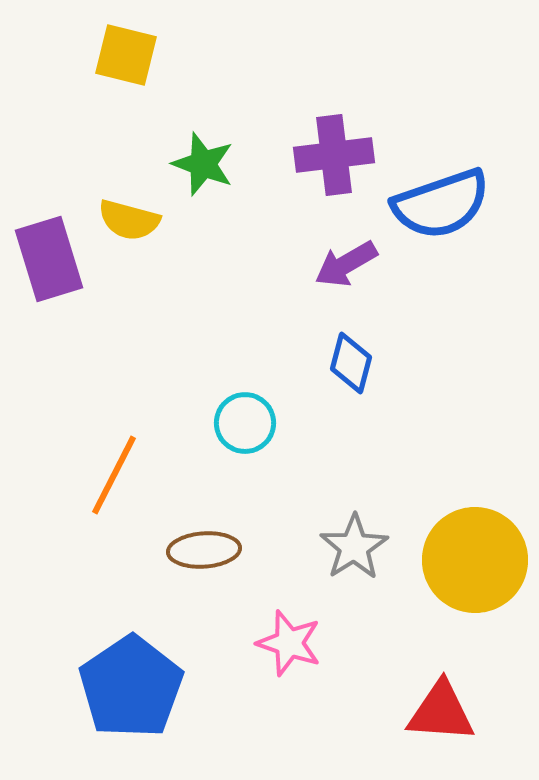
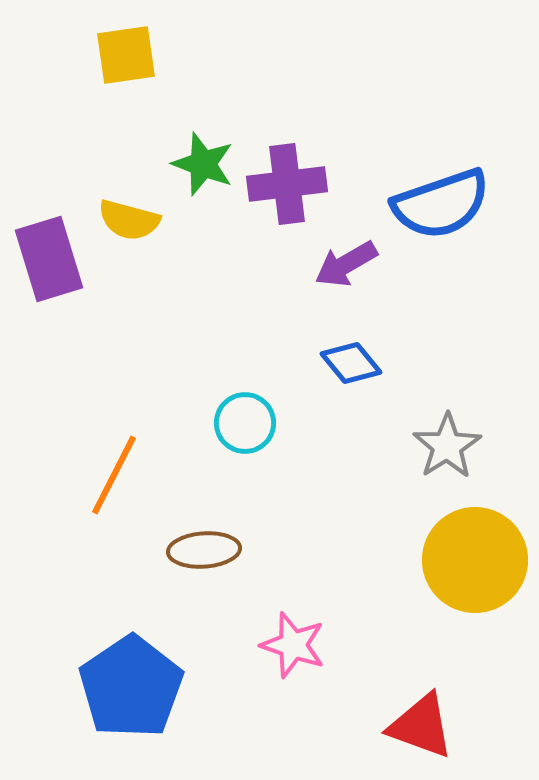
yellow square: rotated 22 degrees counterclockwise
purple cross: moved 47 px left, 29 px down
blue diamond: rotated 54 degrees counterclockwise
gray star: moved 93 px right, 101 px up
pink star: moved 4 px right, 2 px down
red triangle: moved 20 px left, 14 px down; rotated 16 degrees clockwise
